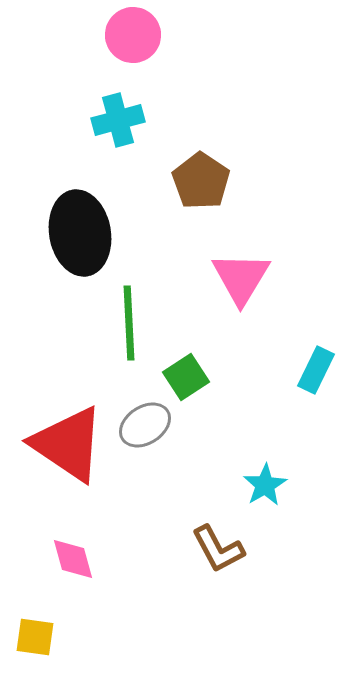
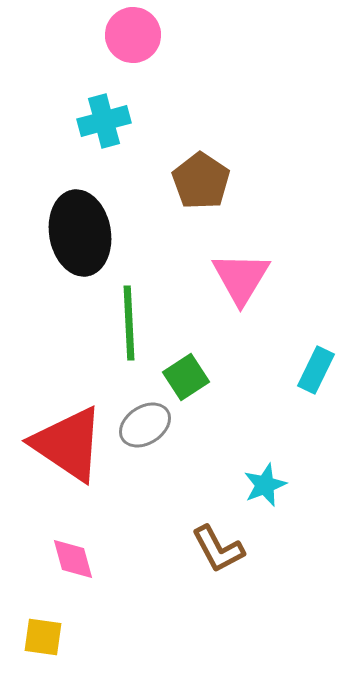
cyan cross: moved 14 px left, 1 px down
cyan star: rotated 9 degrees clockwise
yellow square: moved 8 px right
